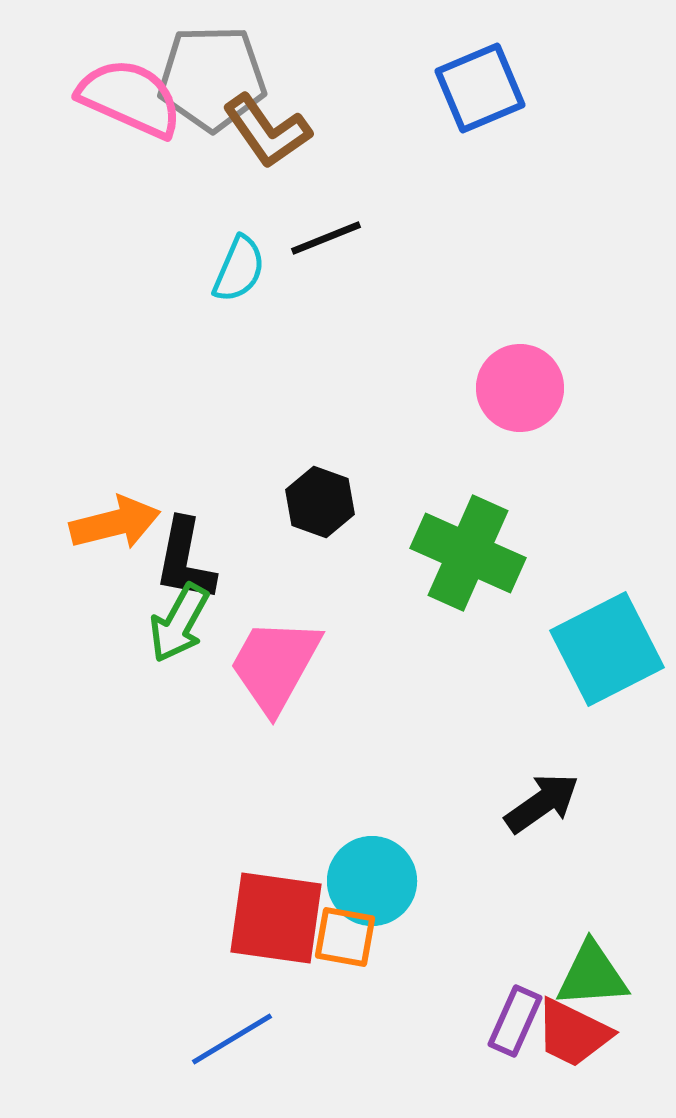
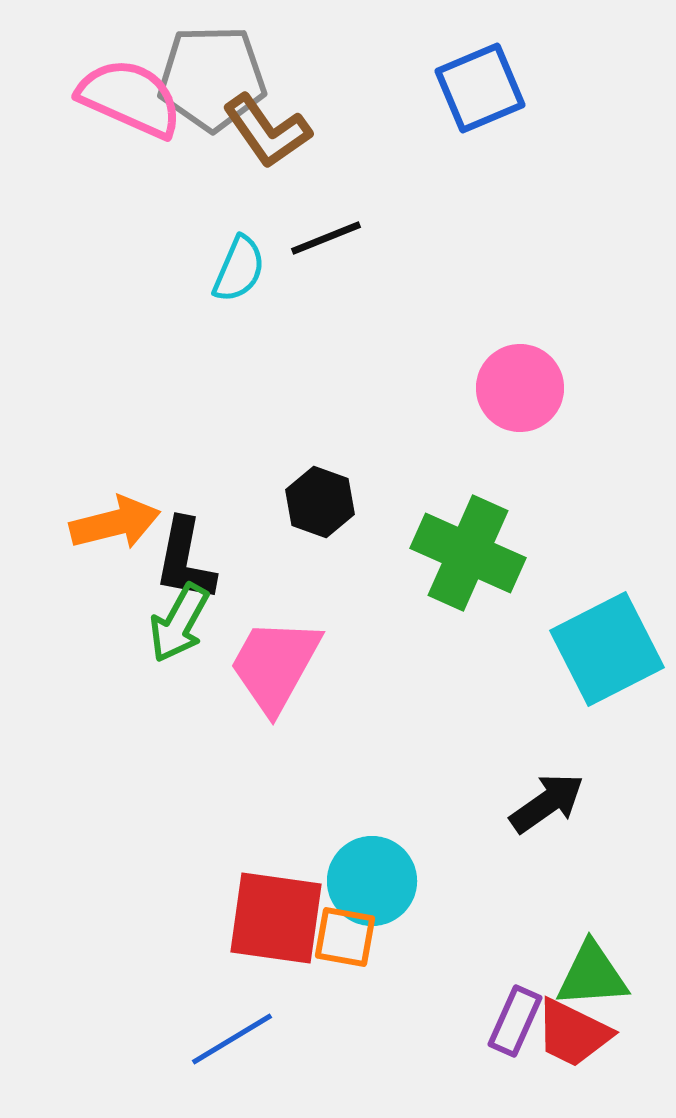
black arrow: moved 5 px right
